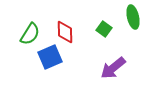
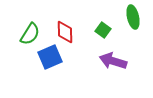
green square: moved 1 px left, 1 px down
purple arrow: moved 7 px up; rotated 56 degrees clockwise
